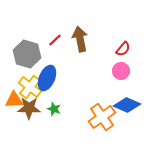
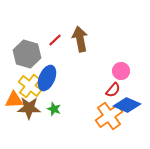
red semicircle: moved 10 px left, 41 px down
yellow cross: moved 1 px up
orange cross: moved 7 px right, 1 px up
